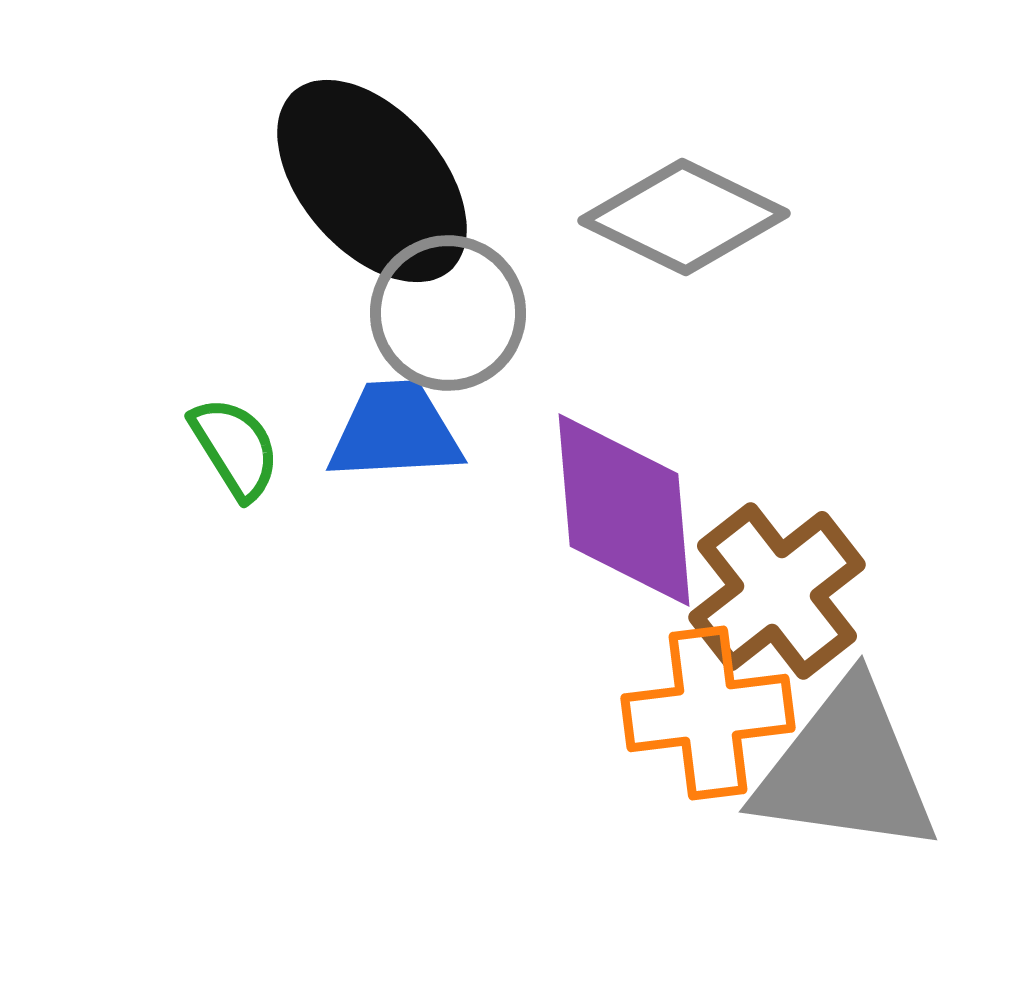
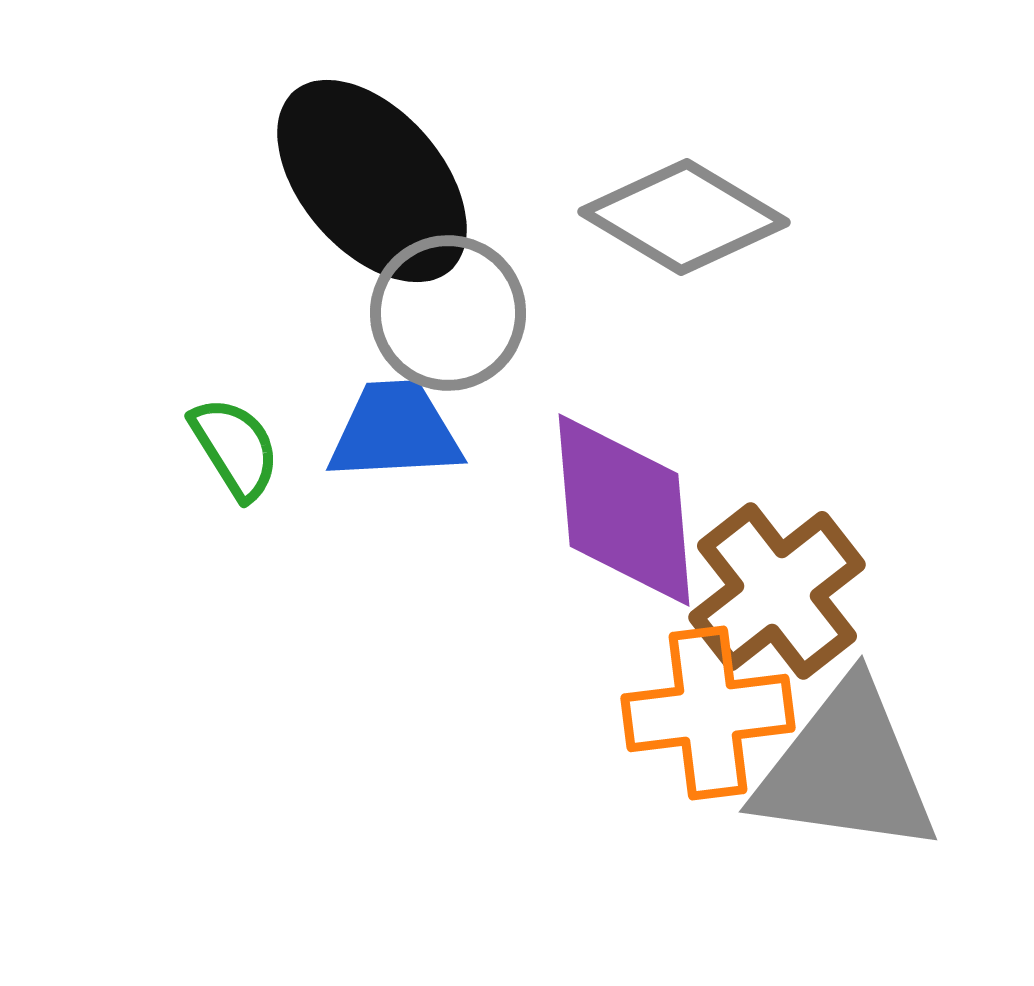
gray diamond: rotated 5 degrees clockwise
